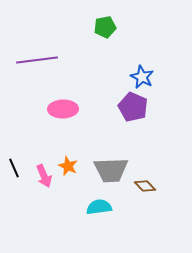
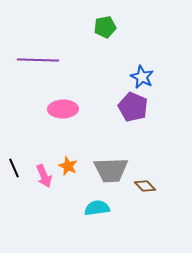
purple line: moved 1 px right; rotated 9 degrees clockwise
cyan semicircle: moved 2 px left, 1 px down
